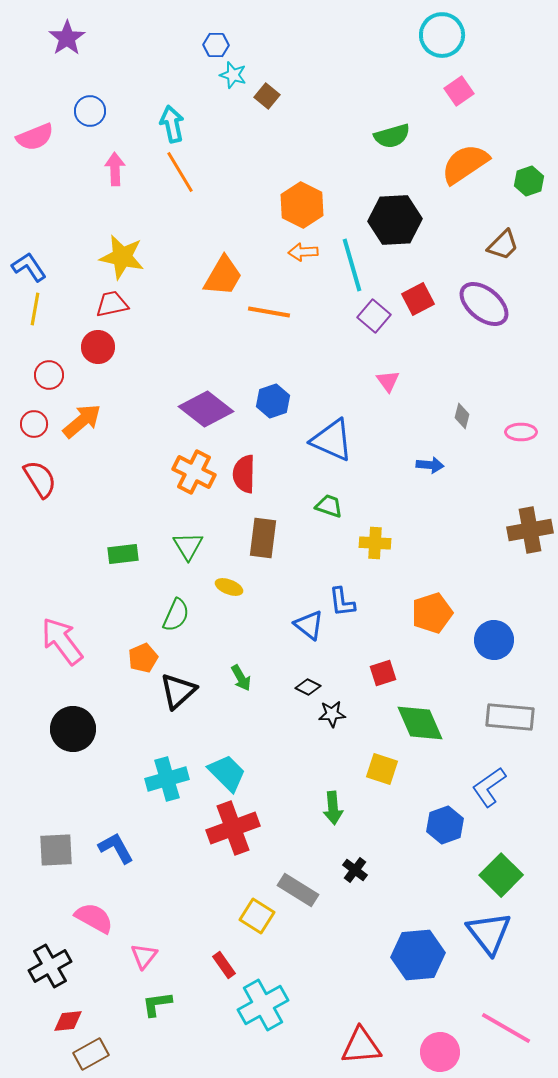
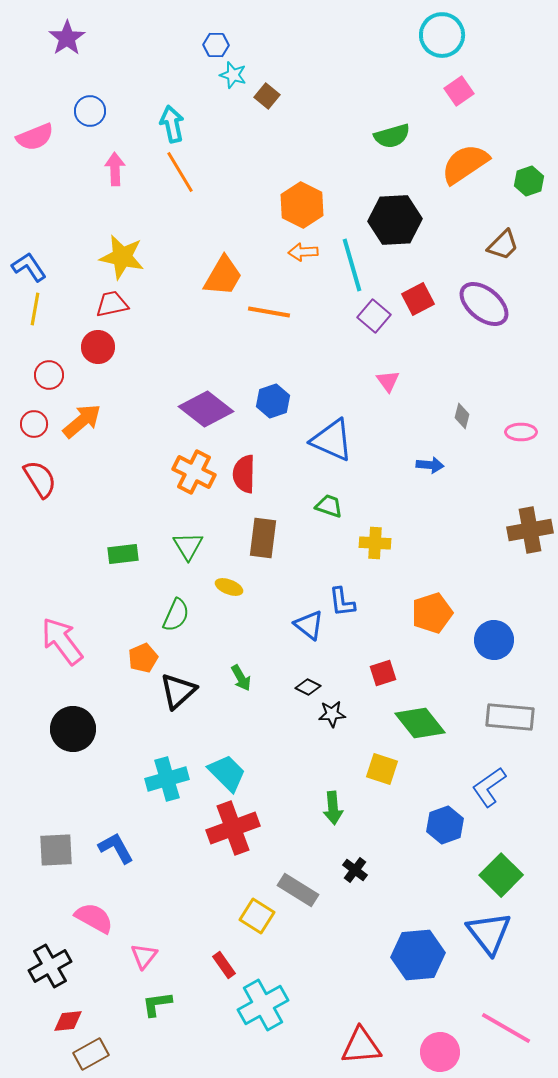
green diamond at (420, 723): rotated 15 degrees counterclockwise
